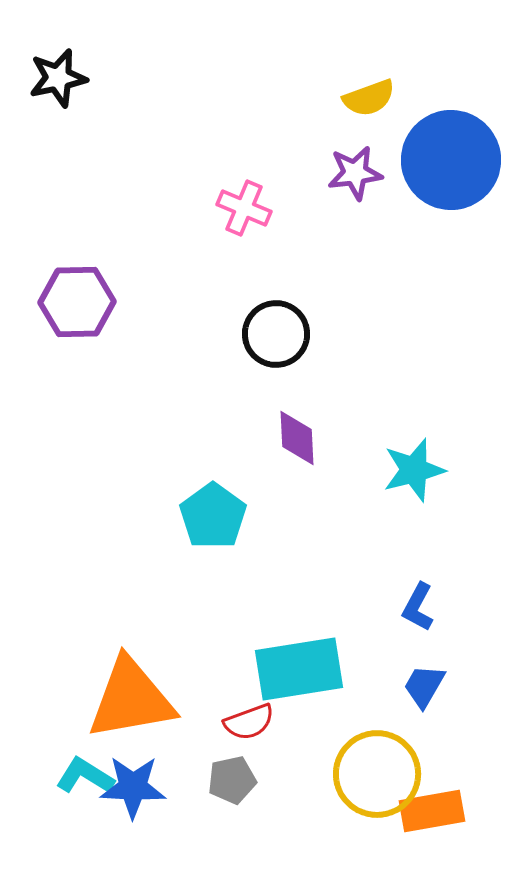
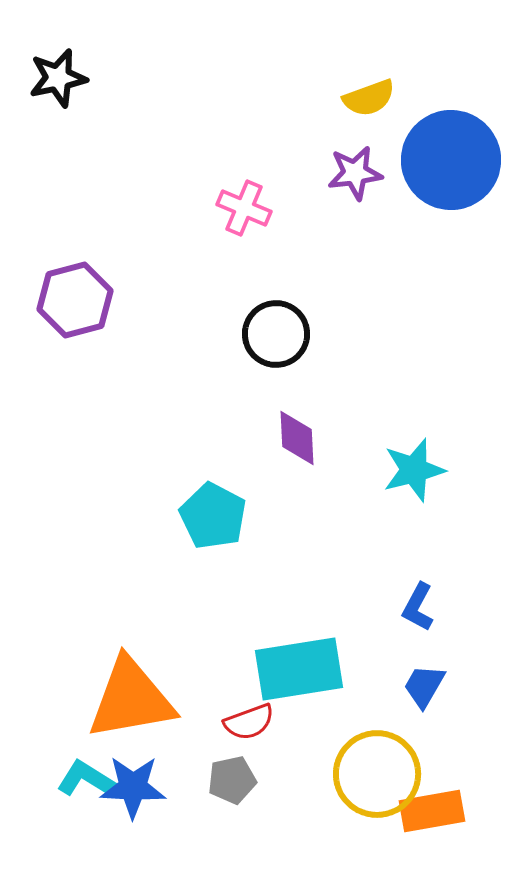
purple hexagon: moved 2 px left, 2 px up; rotated 14 degrees counterclockwise
cyan pentagon: rotated 8 degrees counterclockwise
cyan L-shape: moved 1 px right, 3 px down
